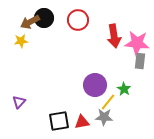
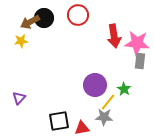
red circle: moved 5 px up
purple triangle: moved 4 px up
red triangle: moved 6 px down
